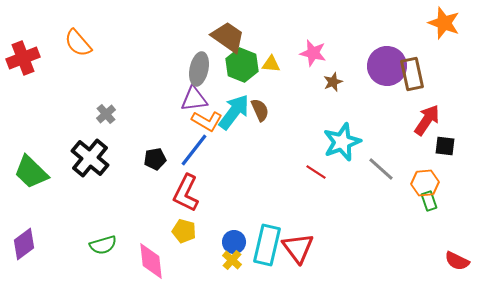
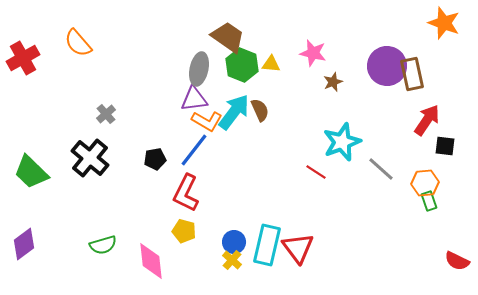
red cross: rotated 8 degrees counterclockwise
